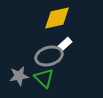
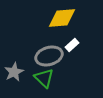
yellow diamond: moved 5 px right; rotated 8 degrees clockwise
white rectangle: moved 7 px right, 1 px down
gray star: moved 5 px left, 4 px up; rotated 18 degrees counterclockwise
